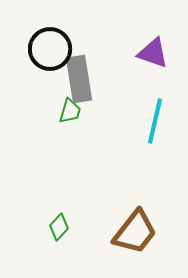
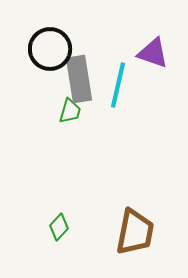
cyan line: moved 37 px left, 36 px up
brown trapezoid: rotated 27 degrees counterclockwise
